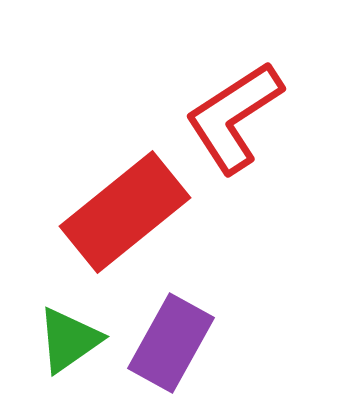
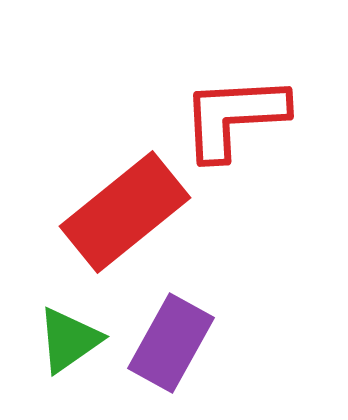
red L-shape: rotated 30 degrees clockwise
